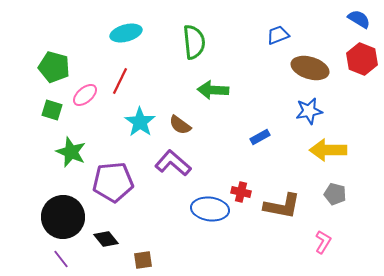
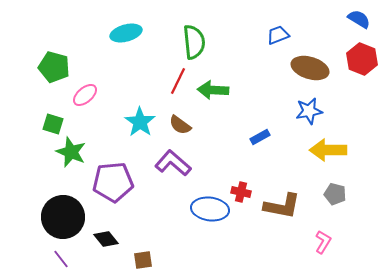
red line: moved 58 px right
green square: moved 1 px right, 14 px down
